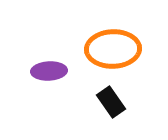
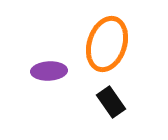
orange ellipse: moved 6 px left, 5 px up; rotated 70 degrees counterclockwise
